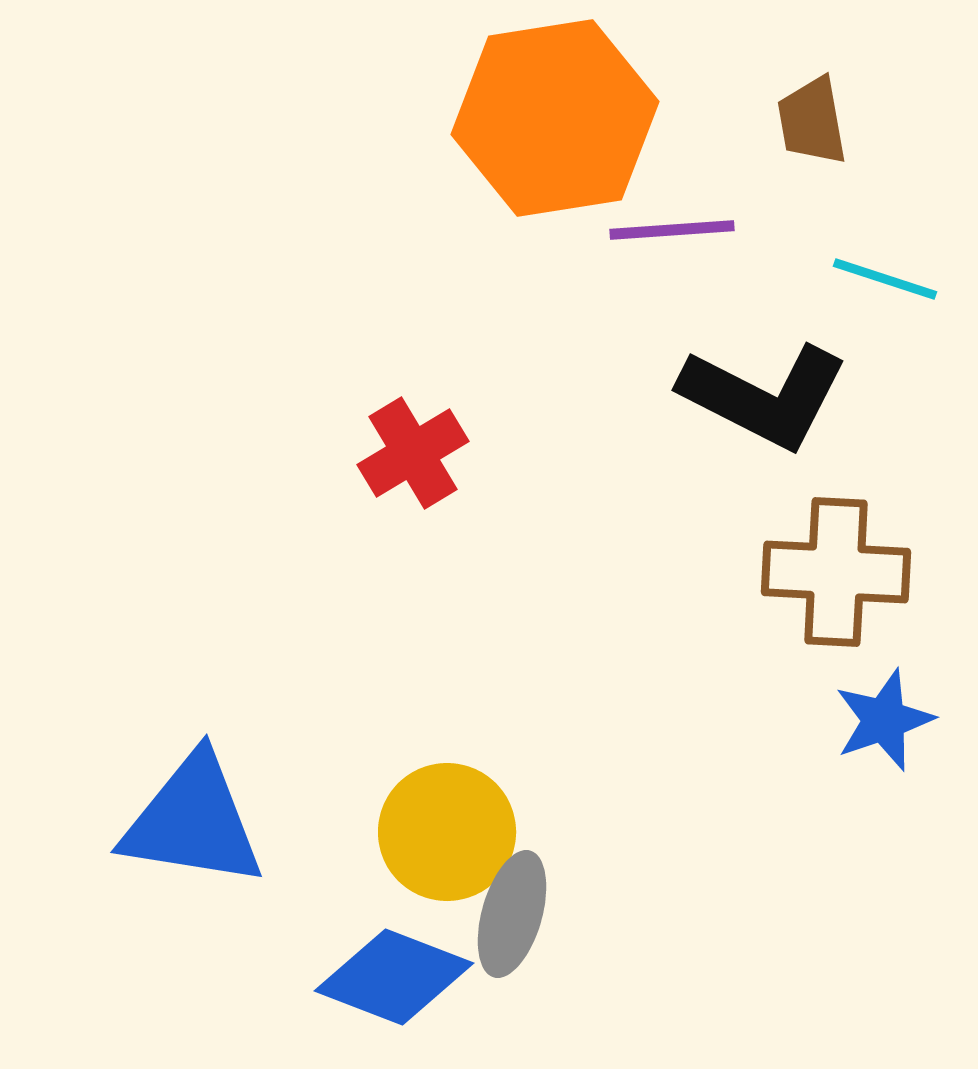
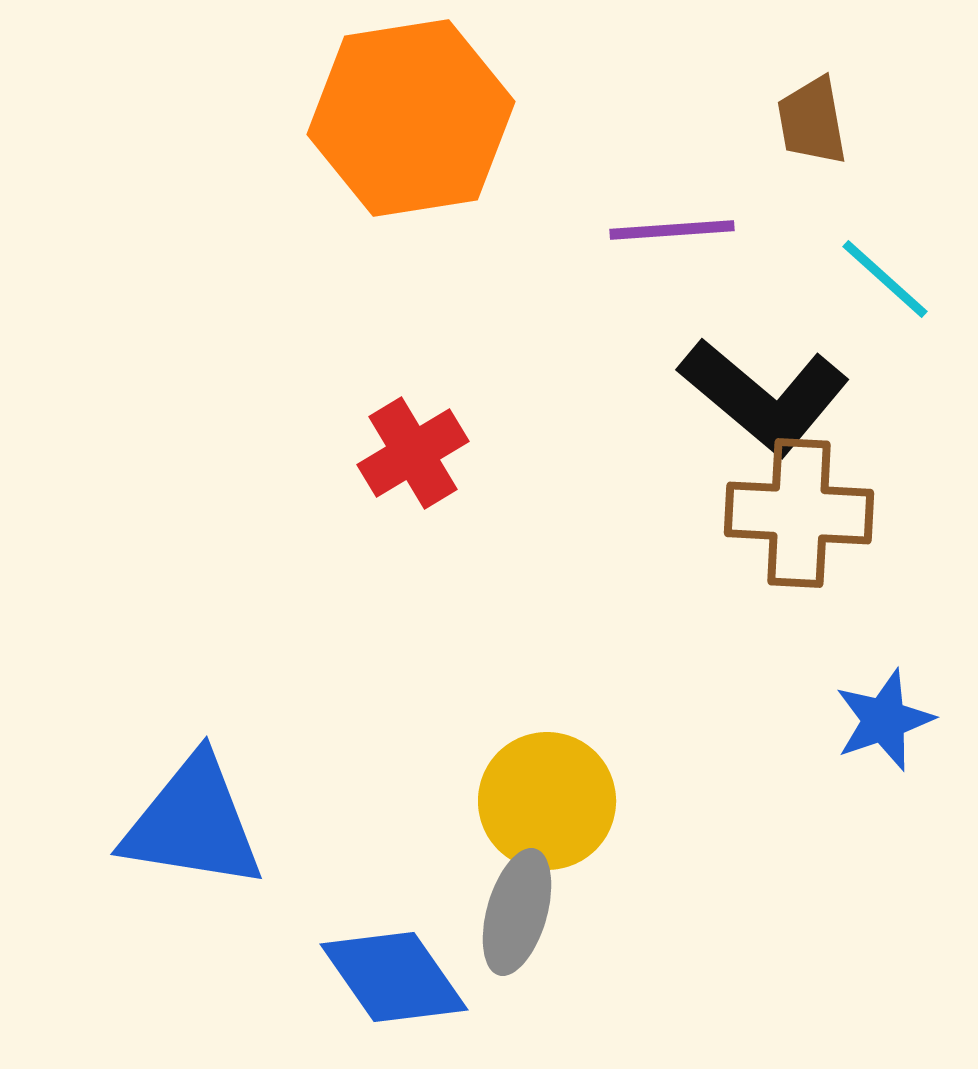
orange hexagon: moved 144 px left
cyan line: rotated 24 degrees clockwise
black L-shape: rotated 13 degrees clockwise
brown cross: moved 37 px left, 59 px up
blue triangle: moved 2 px down
yellow circle: moved 100 px right, 31 px up
gray ellipse: moved 5 px right, 2 px up
blue diamond: rotated 34 degrees clockwise
